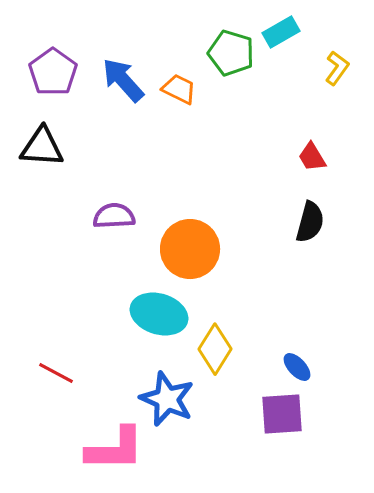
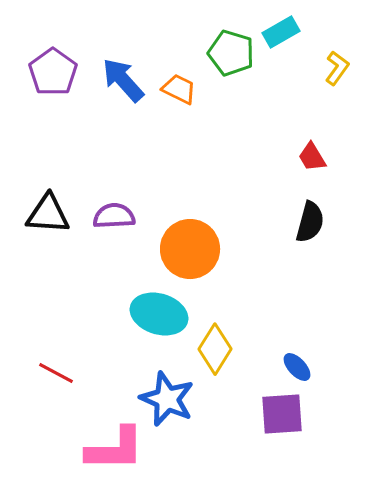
black triangle: moved 6 px right, 67 px down
